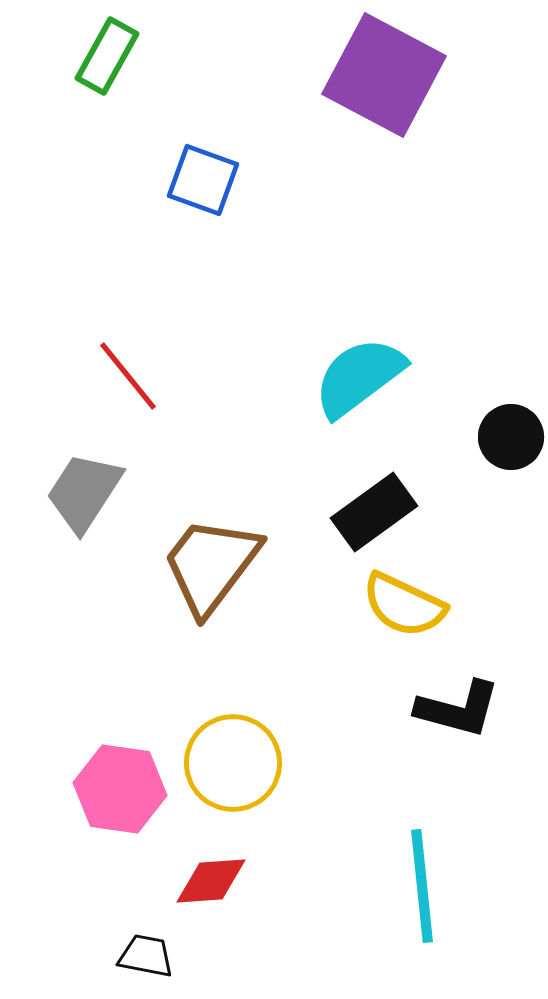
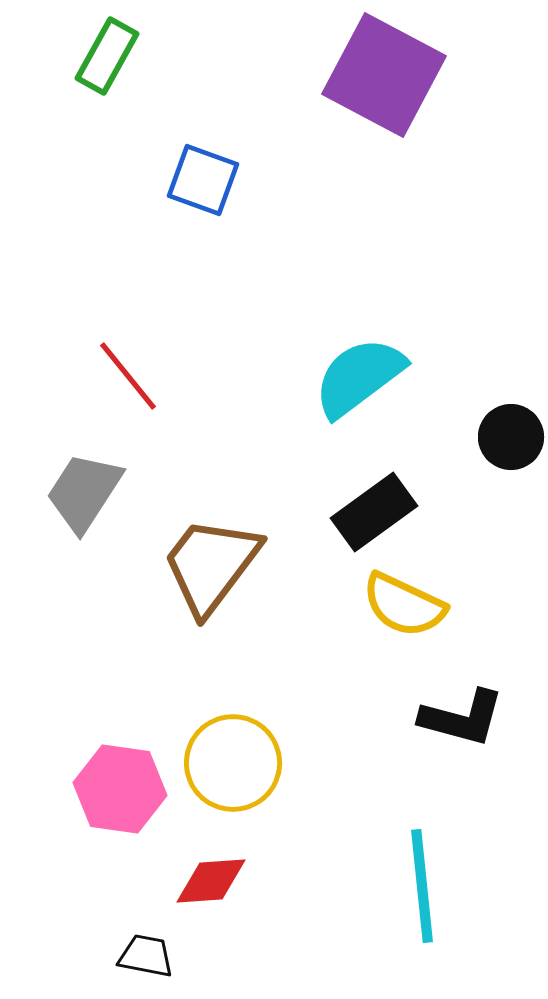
black L-shape: moved 4 px right, 9 px down
